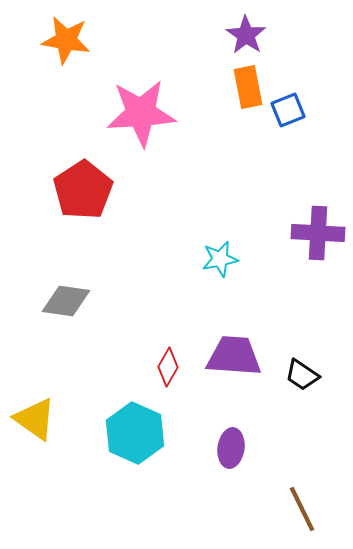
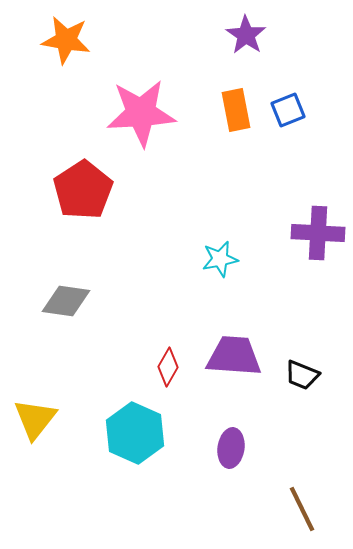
orange rectangle: moved 12 px left, 23 px down
black trapezoid: rotated 12 degrees counterclockwise
yellow triangle: rotated 33 degrees clockwise
